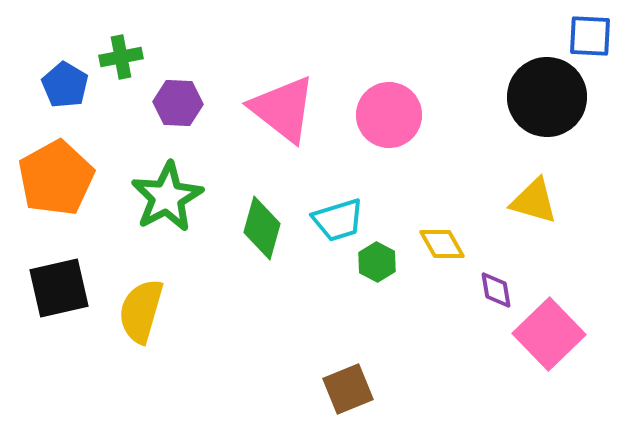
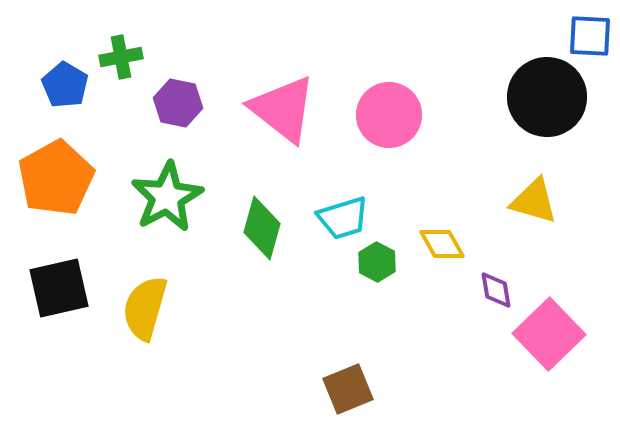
purple hexagon: rotated 9 degrees clockwise
cyan trapezoid: moved 5 px right, 2 px up
yellow semicircle: moved 4 px right, 3 px up
